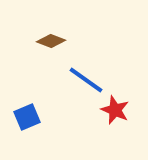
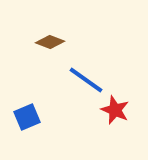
brown diamond: moved 1 px left, 1 px down
